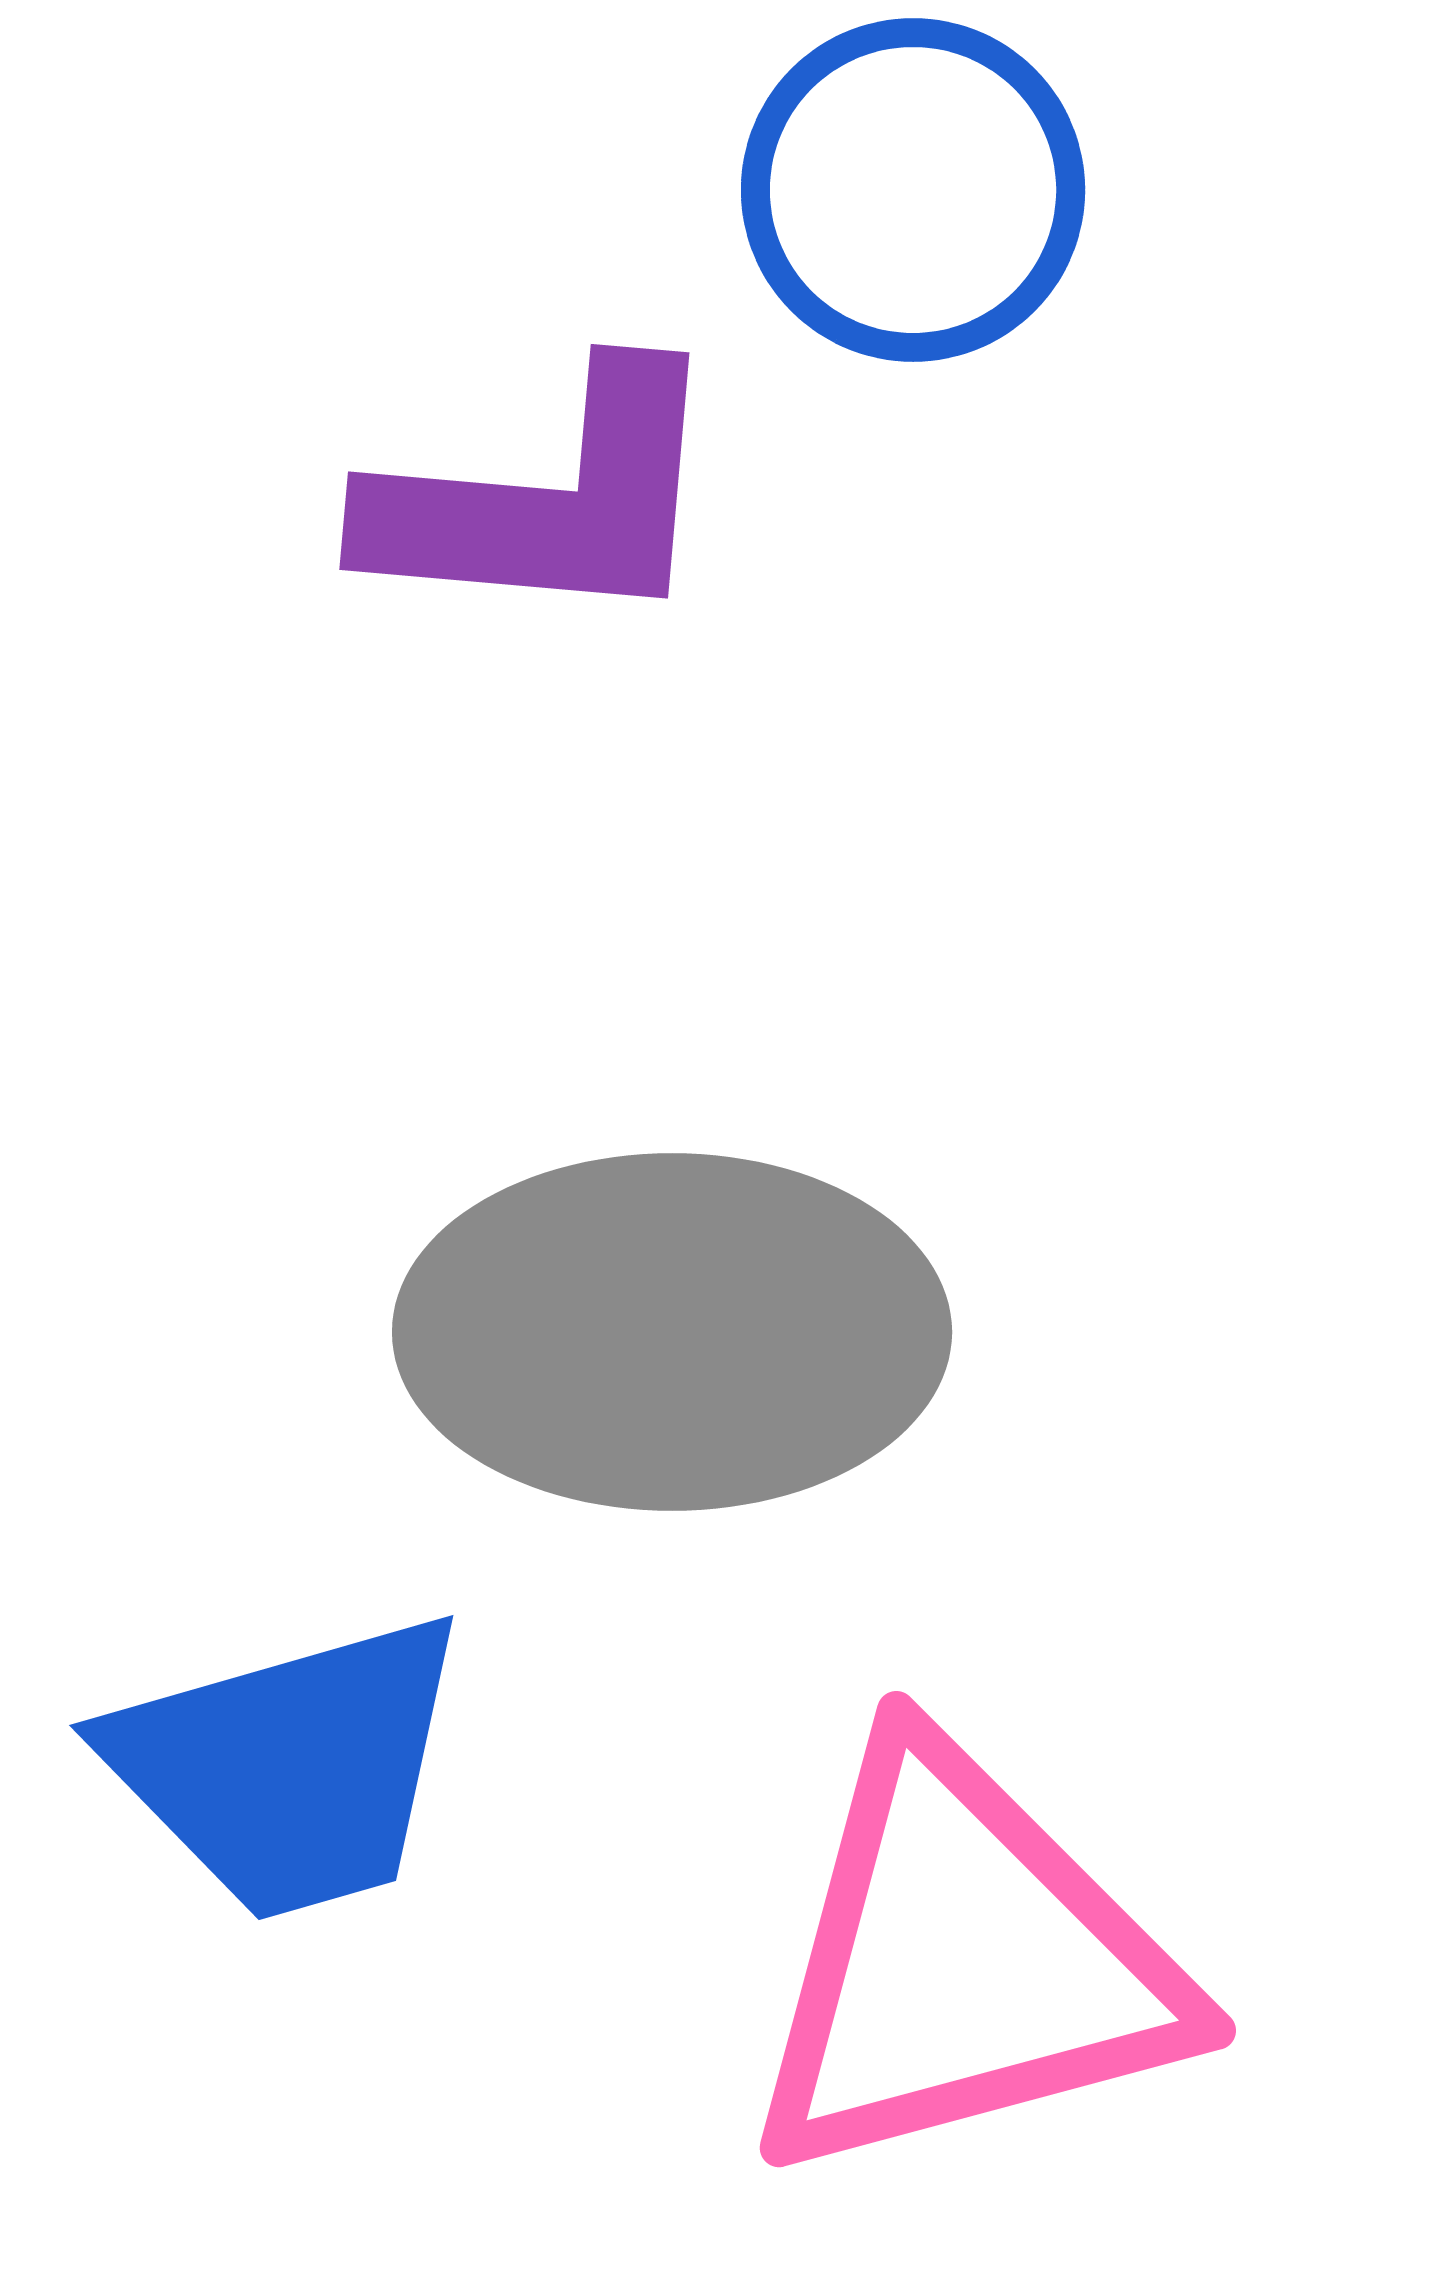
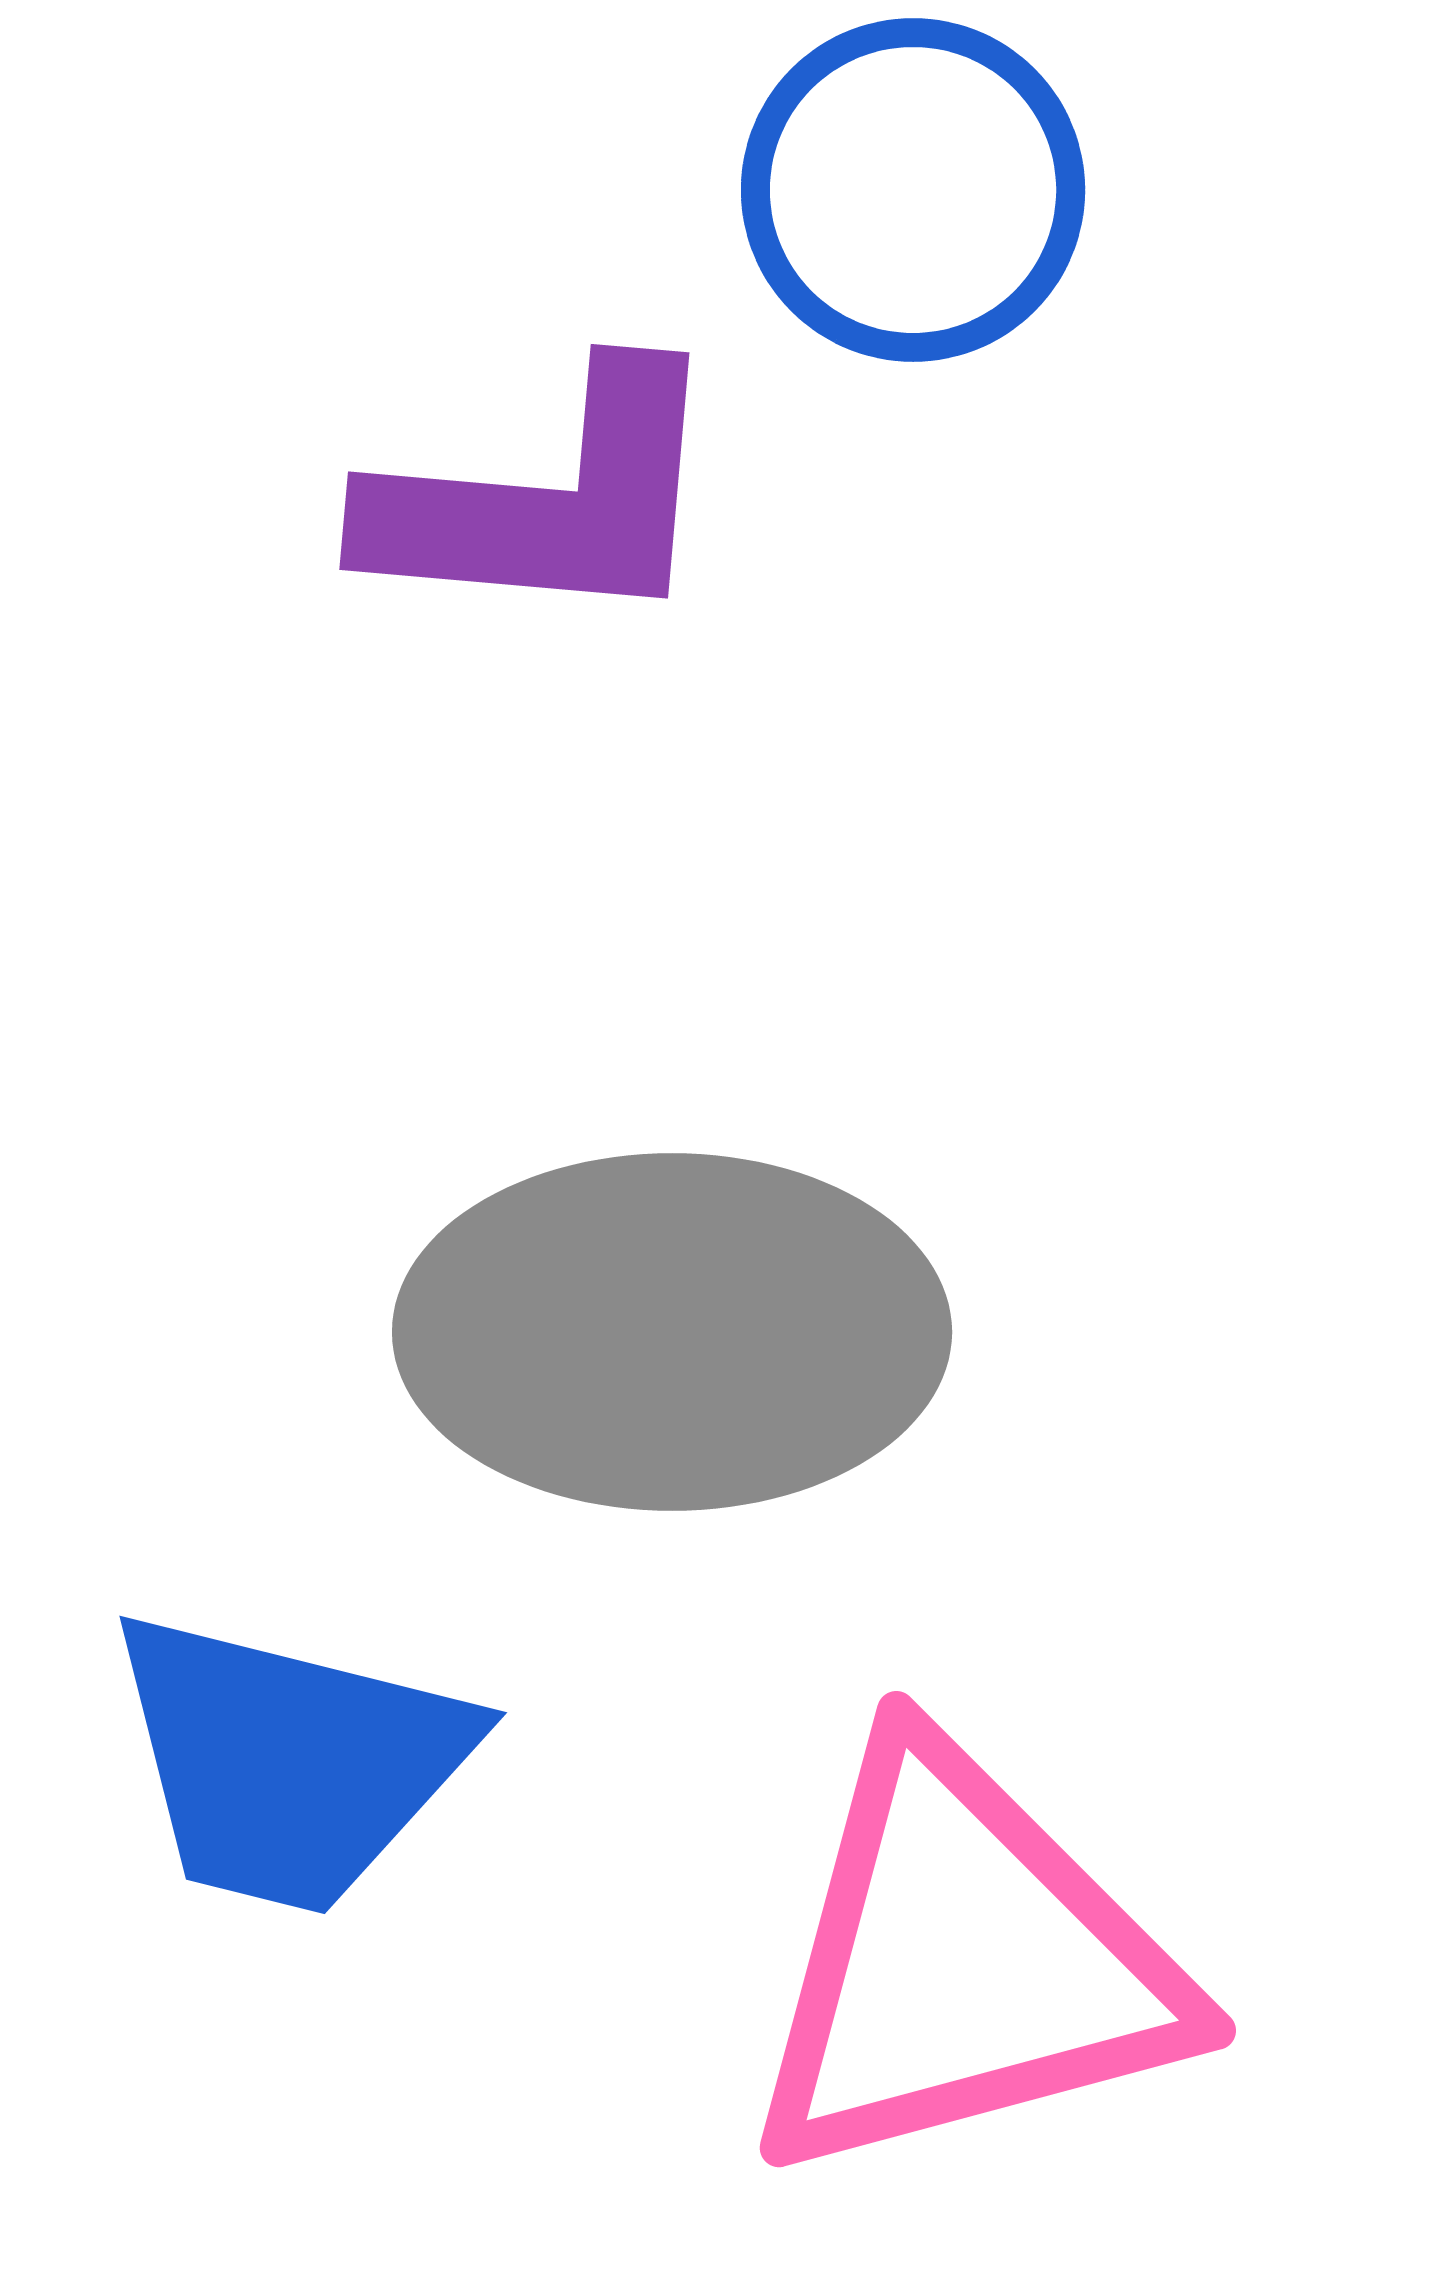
blue trapezoid: moved 5 px up; rotated 30 degrees clockwise
